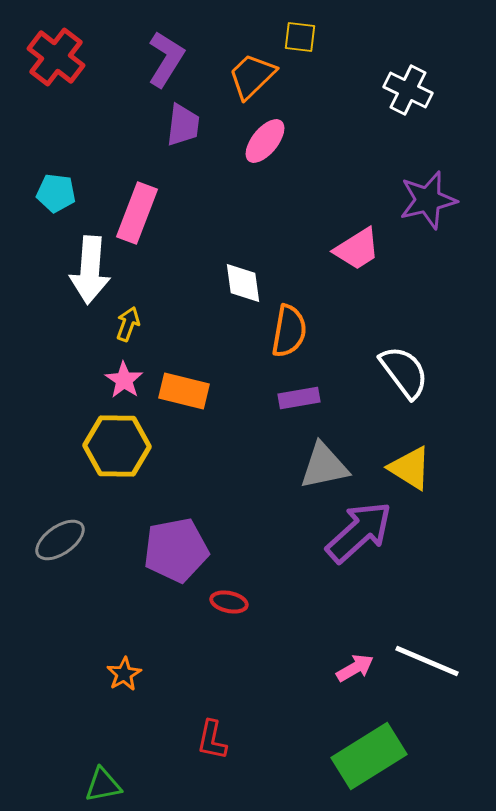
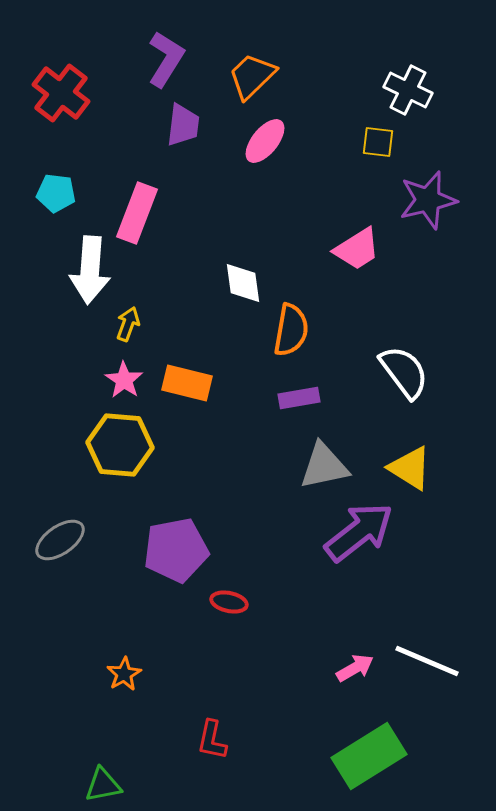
yellow square: moved 78 px right, 105 px down
red cross: moved 5 px right, 36 px down
orange semicircle: moved 2 px right, 1 px up
orange rectangle: moved 3 px right, 8 px up
yellow hexagon: moved 3 px right, 1 px up; rotated 4 degrees clockwise
purple arrow: rotated 4 degrees clockwise
